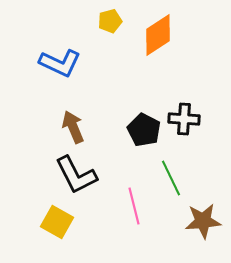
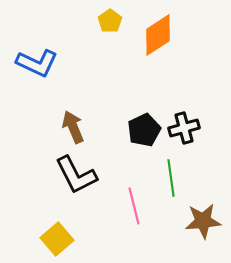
yellow pentagon: rotated 20 degrees counterclockwise
blue L-shape: moved 23 px left
black cross: moved 9 px down; rotated 20 degrees counterclockwise
black pentagon: rotated 20 degrees clockwise
green line: rotated 18 degrees clockwise
yellow square: moved 17 px down; rotated 20 degrees clockwise
